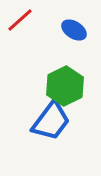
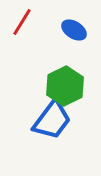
red line: moved 2 px right, 2 px down; rotated 16 degrees counterclockwise
blue trapezoid: moved 1 px right, 1 px up
